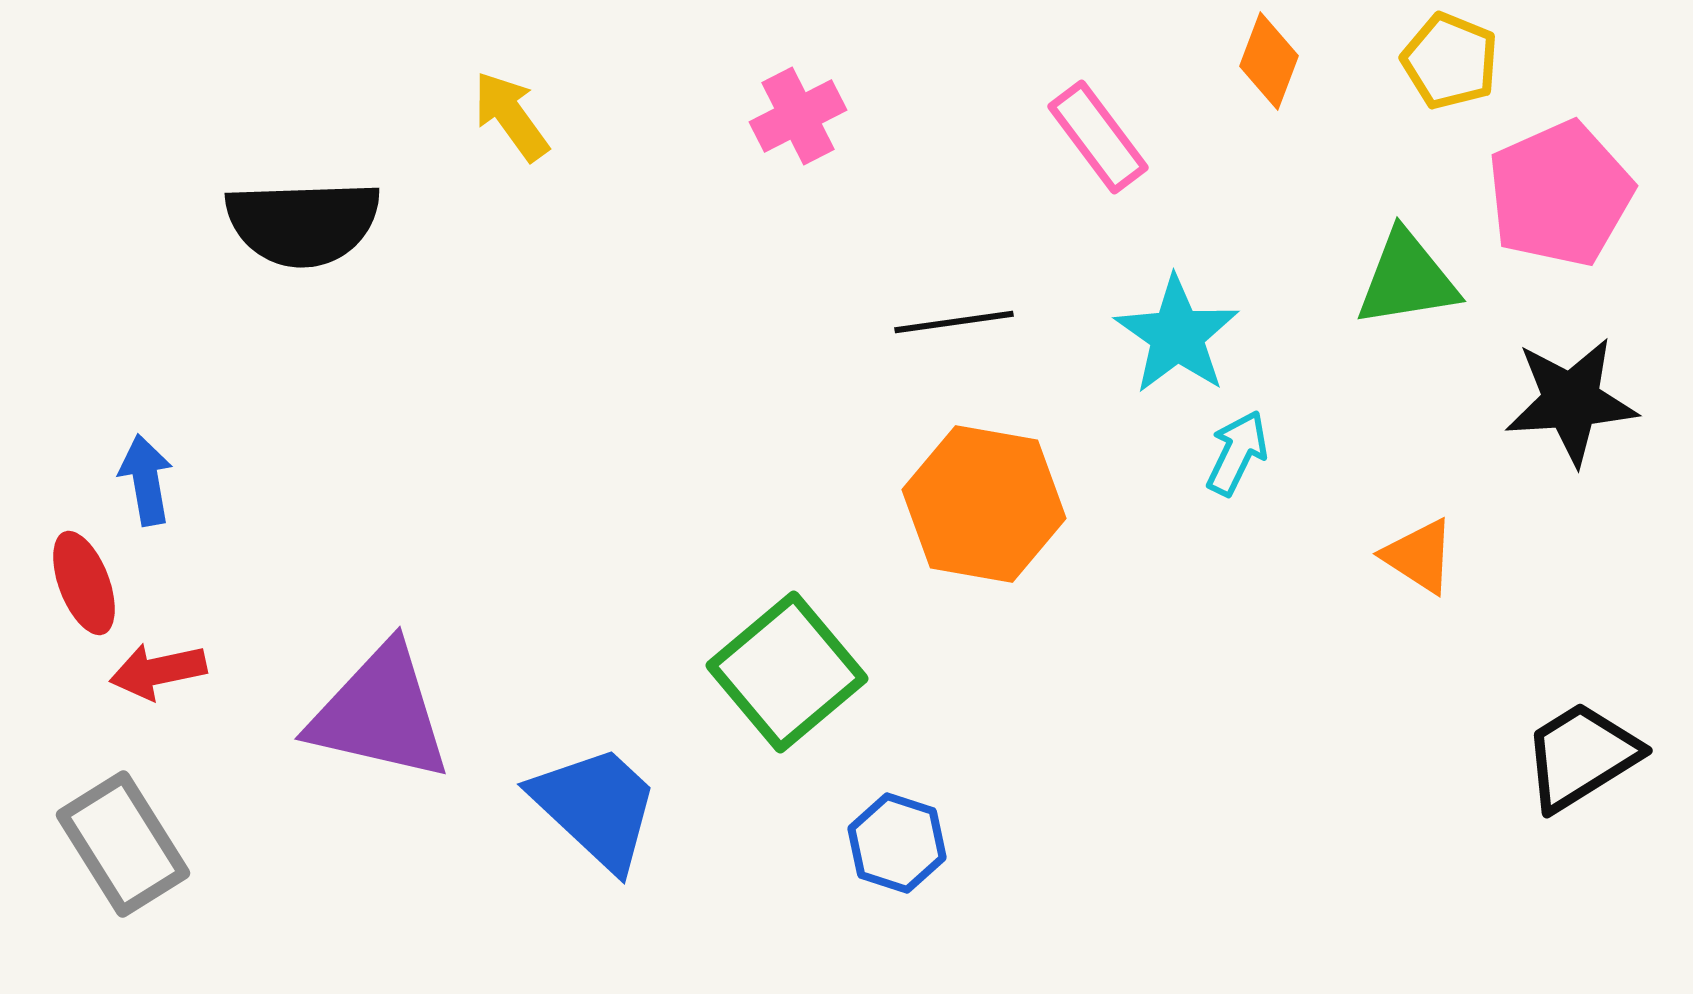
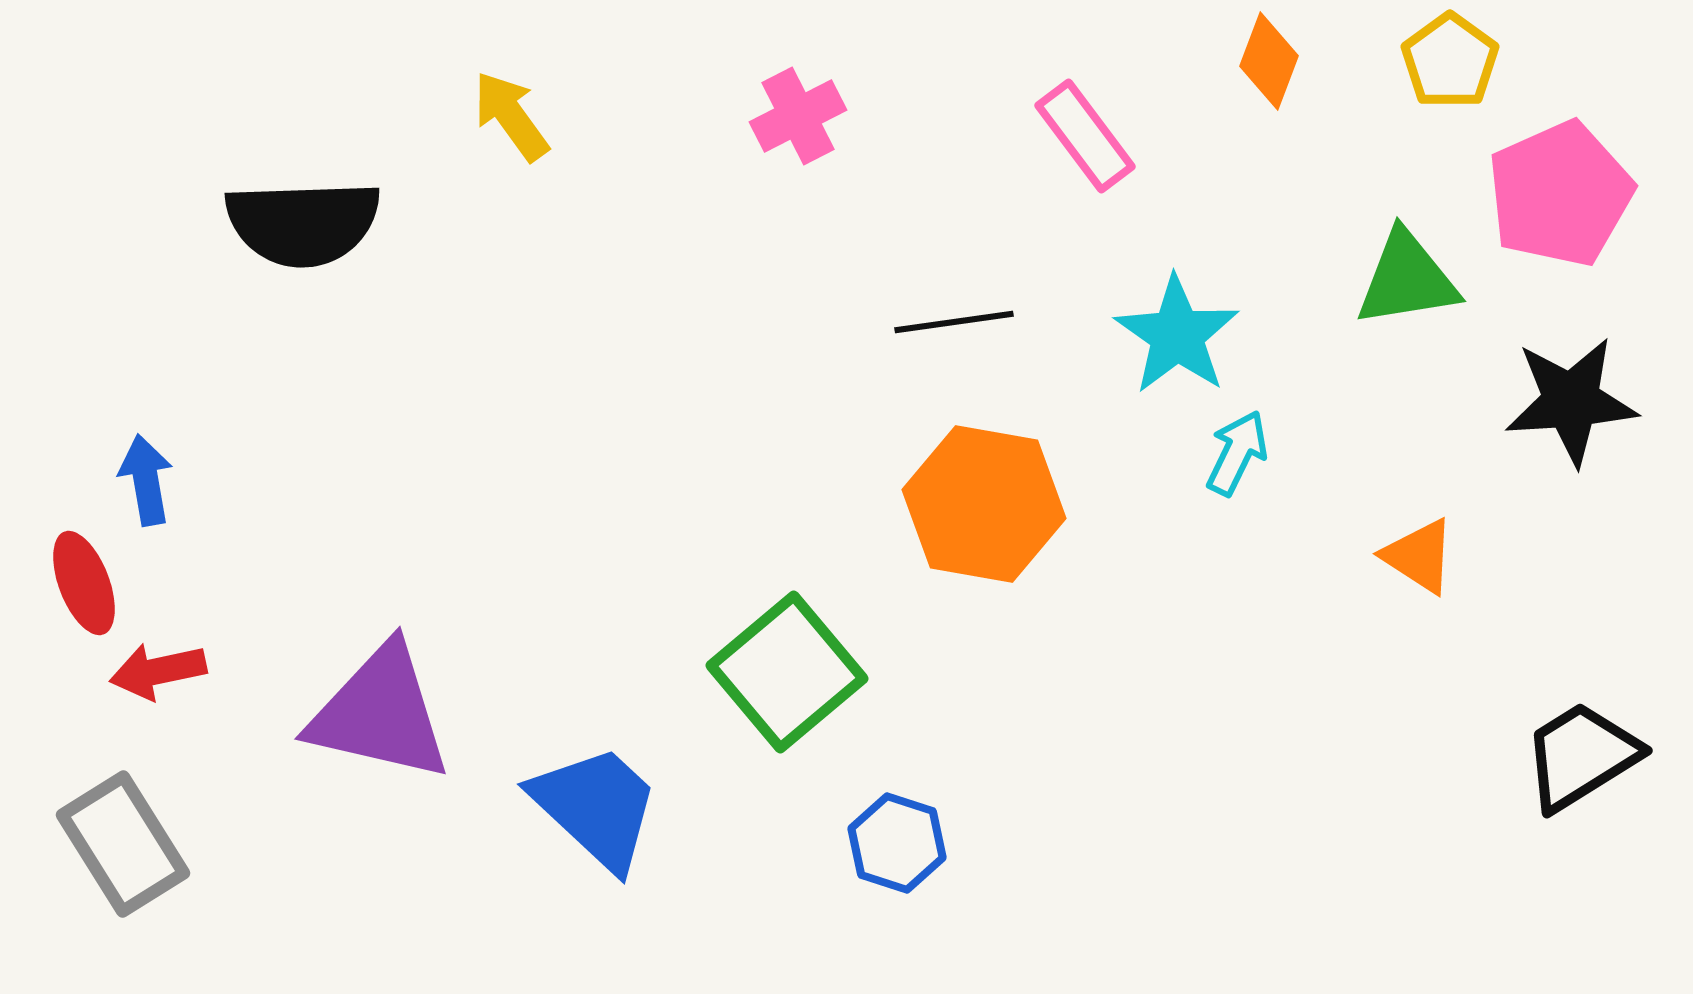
yellow pentagon: rotated 14 degrees clockwise
pink rectangle: moved 13 px left, 1 px up
